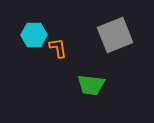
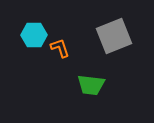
gray square: moved 1 px left, 1 px down
orange L-shape: moved 2 px right; rotated 10 degrees counterclockwise
